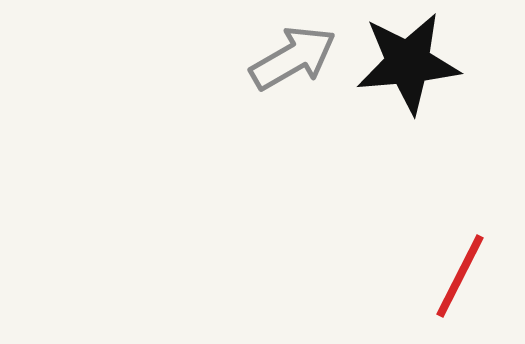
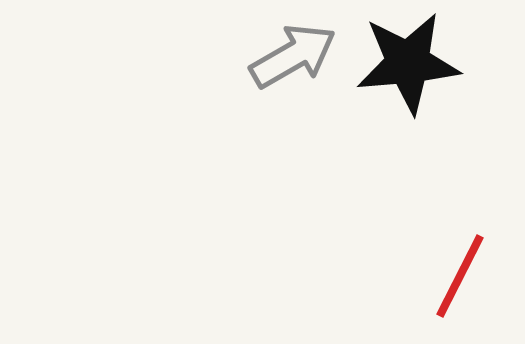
gray arrow: moved 2 px up
